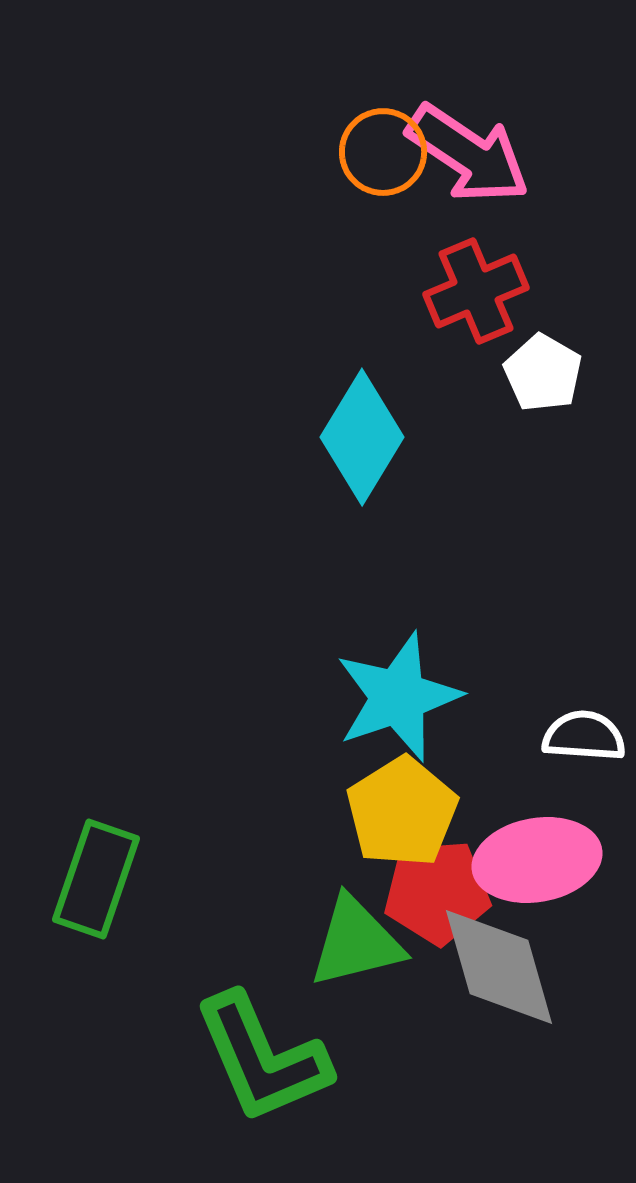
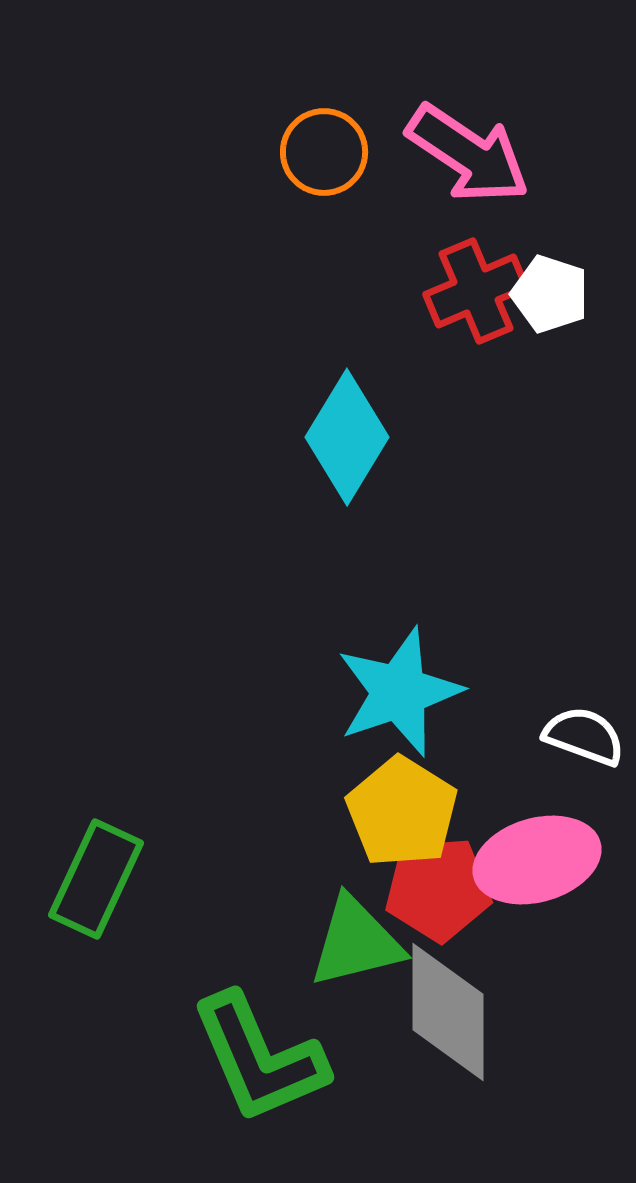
orange circle: moved 59 px left
white pentagon: moved 7 px right, 79 px up; rotated 12 degrees counterclockwise
cyan diamond: moved 15 px left
cyan star: moved 1 px right, 5 px up
white semicircle: rotated 16 degrees clockwise
yellow pentagon: rotated 8 degrees counterclockwise
pink ellipse: rotated 6 degrees counterclockwise
green rectangle: rotated 6 degrees clockwise
red pentagon: moved 1 px right, 3 px up
gray diamond: moved 51 px left, 45 px down; rotated 16 degrees clockwise
green L-shape: moved 3 px left
